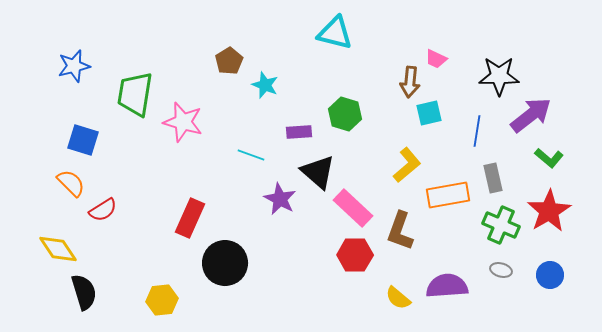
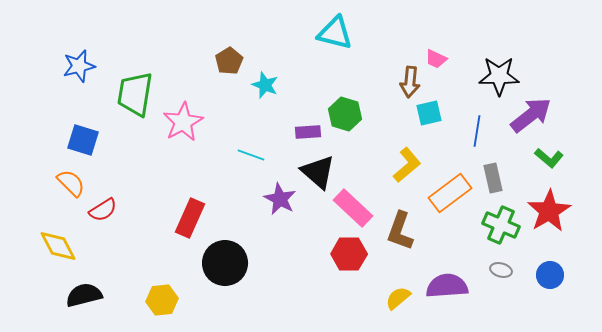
blue star: moved 5 px right
pink star: rotated 27 degrees clockwise
purple rectangle: moved 9 px right
orange rectangle: moved 2 px right, 2 px up; rotated 27 degrees counterclockwise
yellow diamond: moved 3 px up; rotated 6 degrees clockwise
red hexagon: moved 6 px left, 1 px up
black semicircle: moved 3 px down; rotated 87 degrees counterclockwise
yellow semicircle: rotated 100 degrees clockwise
